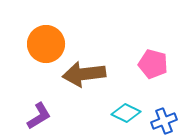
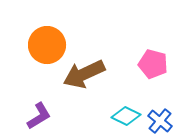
orange circle: moved 1 px right, 1 px down
brown arrow: rotated 18 degrees counterclockwise
cyan diamond: moved 3 px down
blue cross: moved 4 px left; rotated 30 degrees counterclockwise
